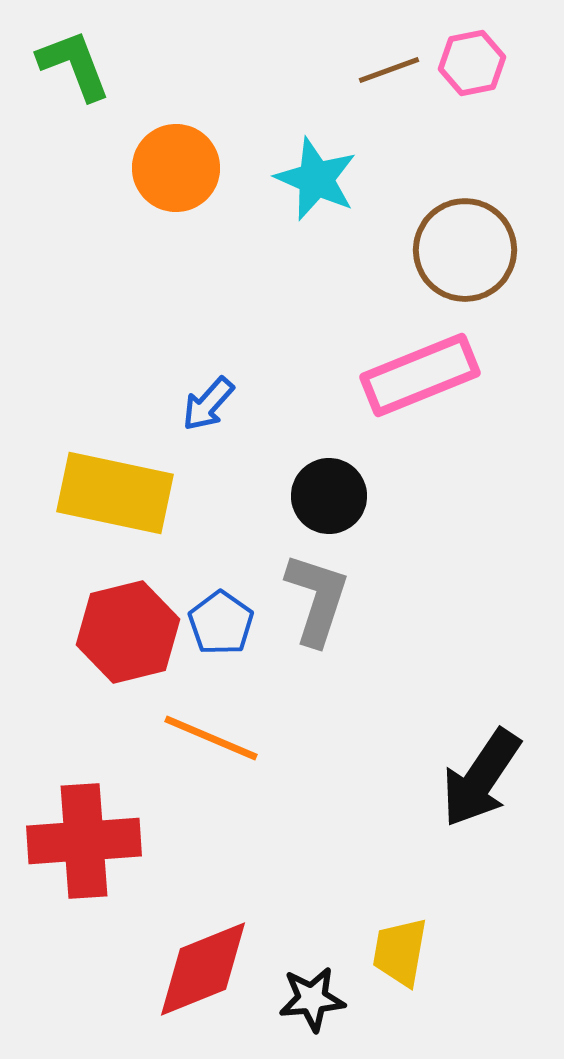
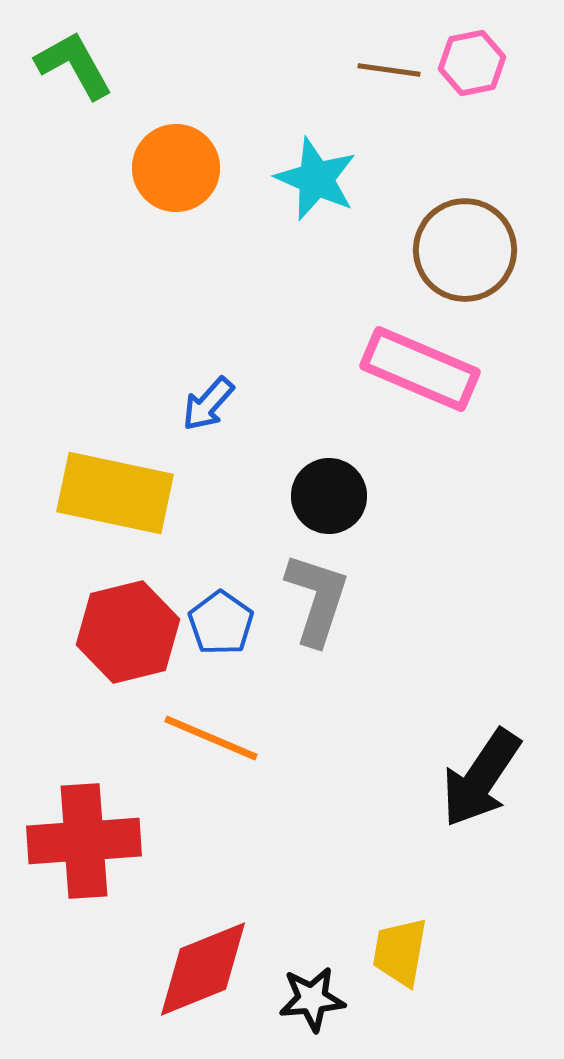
green L-shape: rotated 8 degrees counterclockwise
brown line: rotated 28 degrees clockwise
pink rectangle: moved 6 px up; rotated 45 degrees clockwise
